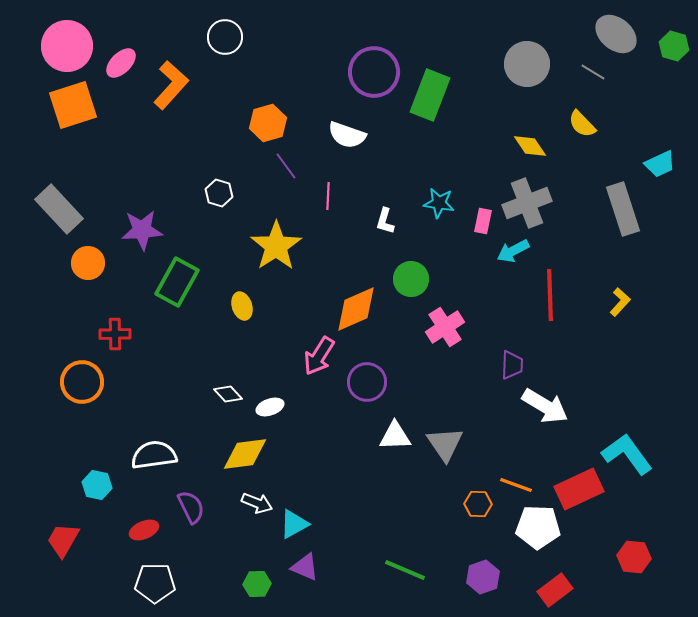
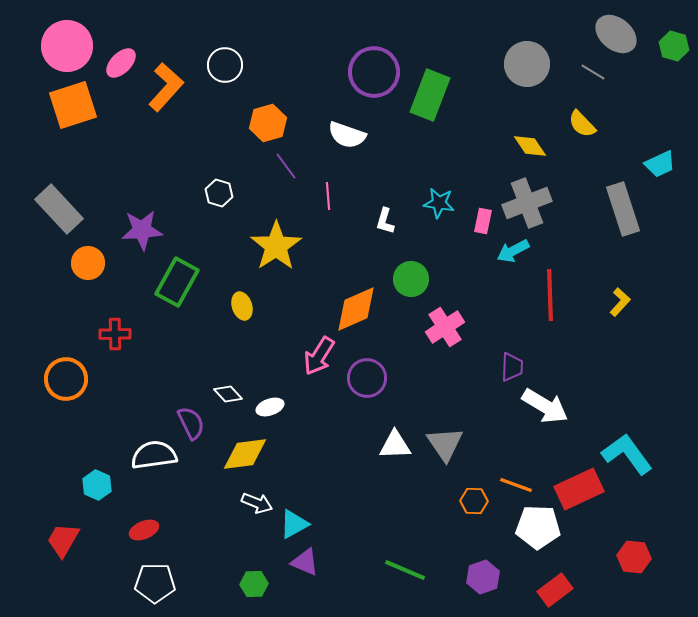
white circle at (225, 37): moved 28 px down
orange L-shape at (171, 85): moved 5 px left, 2 px down
pink line at (328, 196): rotated 8 degrees counterclockwise
purple trapezoid at (512, 365): moved 2 px down
orange circle at (82, 382): moved 16 px left, 3 px up
purple circle at (367, 382): moved 4 px up
white triangle at (395, 436): moved 9 px down
cyan hexagon at (97, 485): rotated 12 degrees clockwise
orange hexagon at (478, 504): moved 4 px left, 3 px up
purple semicircle at (191, 507): moved 84 px up
purple triangle at (305, 567): moved 5 px up
green hexagon at (257, 584): moved 3 px left
